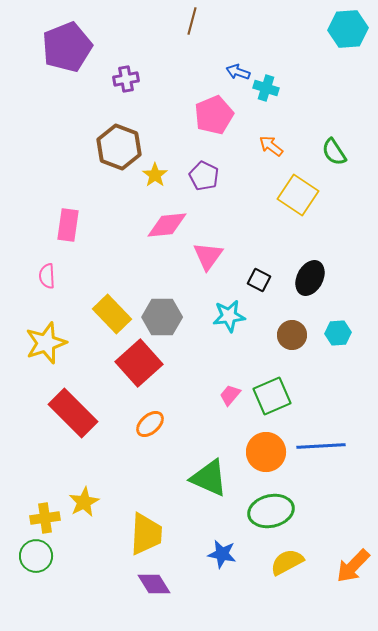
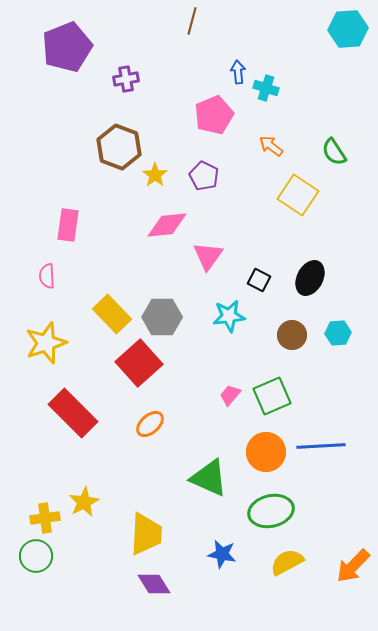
blue arrow at (238, 72): rotated 65 degrees clockwise
